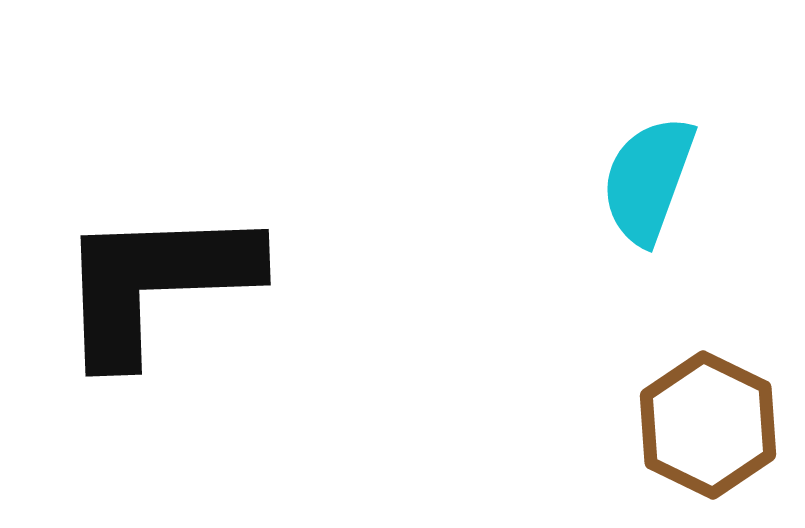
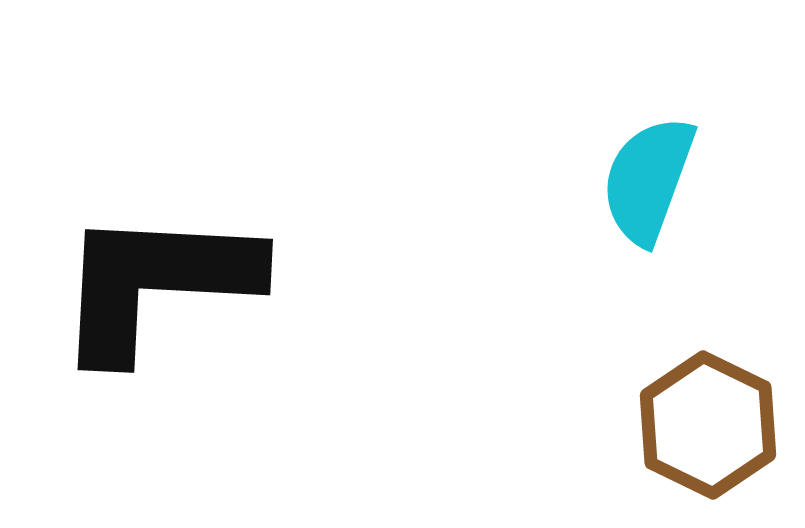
black L-shape: rotated 5 degrees clockwise
